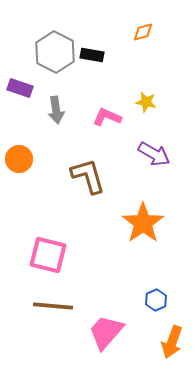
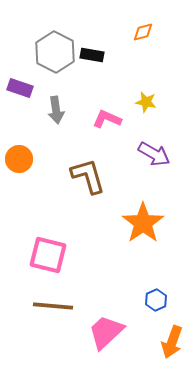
pink L-shape: moved 2 px down
pink trapezoid: rotated 6 degrees clockwise
